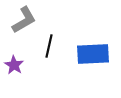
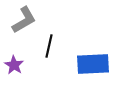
blue rectangle: moved 10 px down
